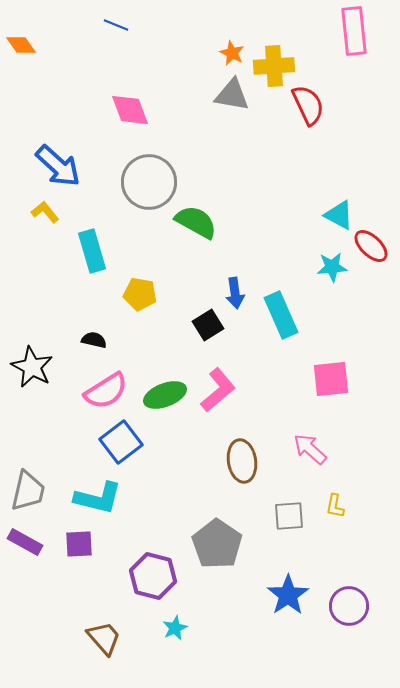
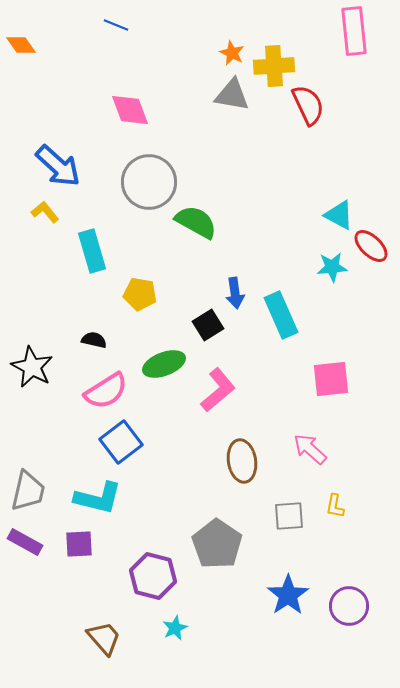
green ellipse at (165, 395): moved 1 px left, 31 px up
